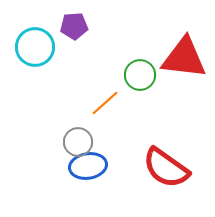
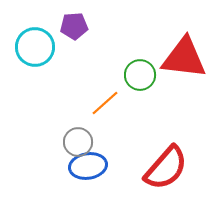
red semicircle: rotated 84 degrees counterclockwise
